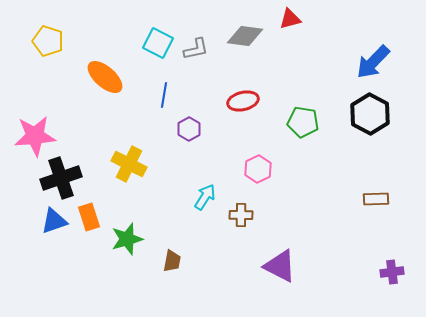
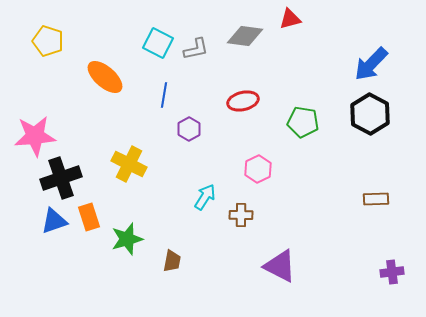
blue arrow: moved 2 px left, 2 px down
